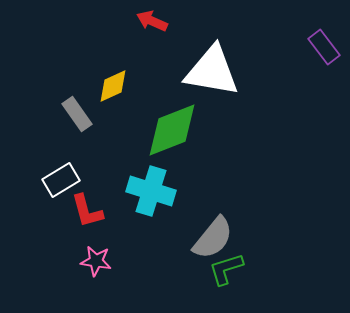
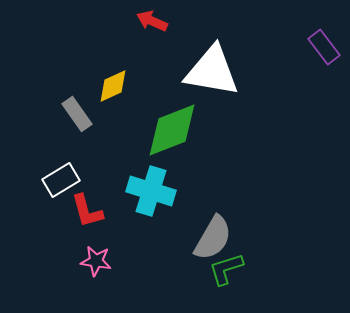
gray semicircle: rotated 9 degrees counterclockwise
